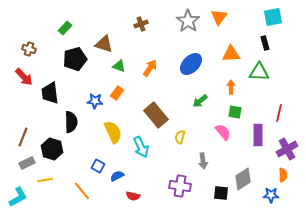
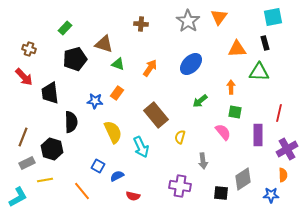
brown cross at (141, 24): rotated 24 degrees clockwise
orange triangle at (231, 54): moved 6 px right, 5 px up
green triangle at (119, 66): moved 1 px left, 2 px up
